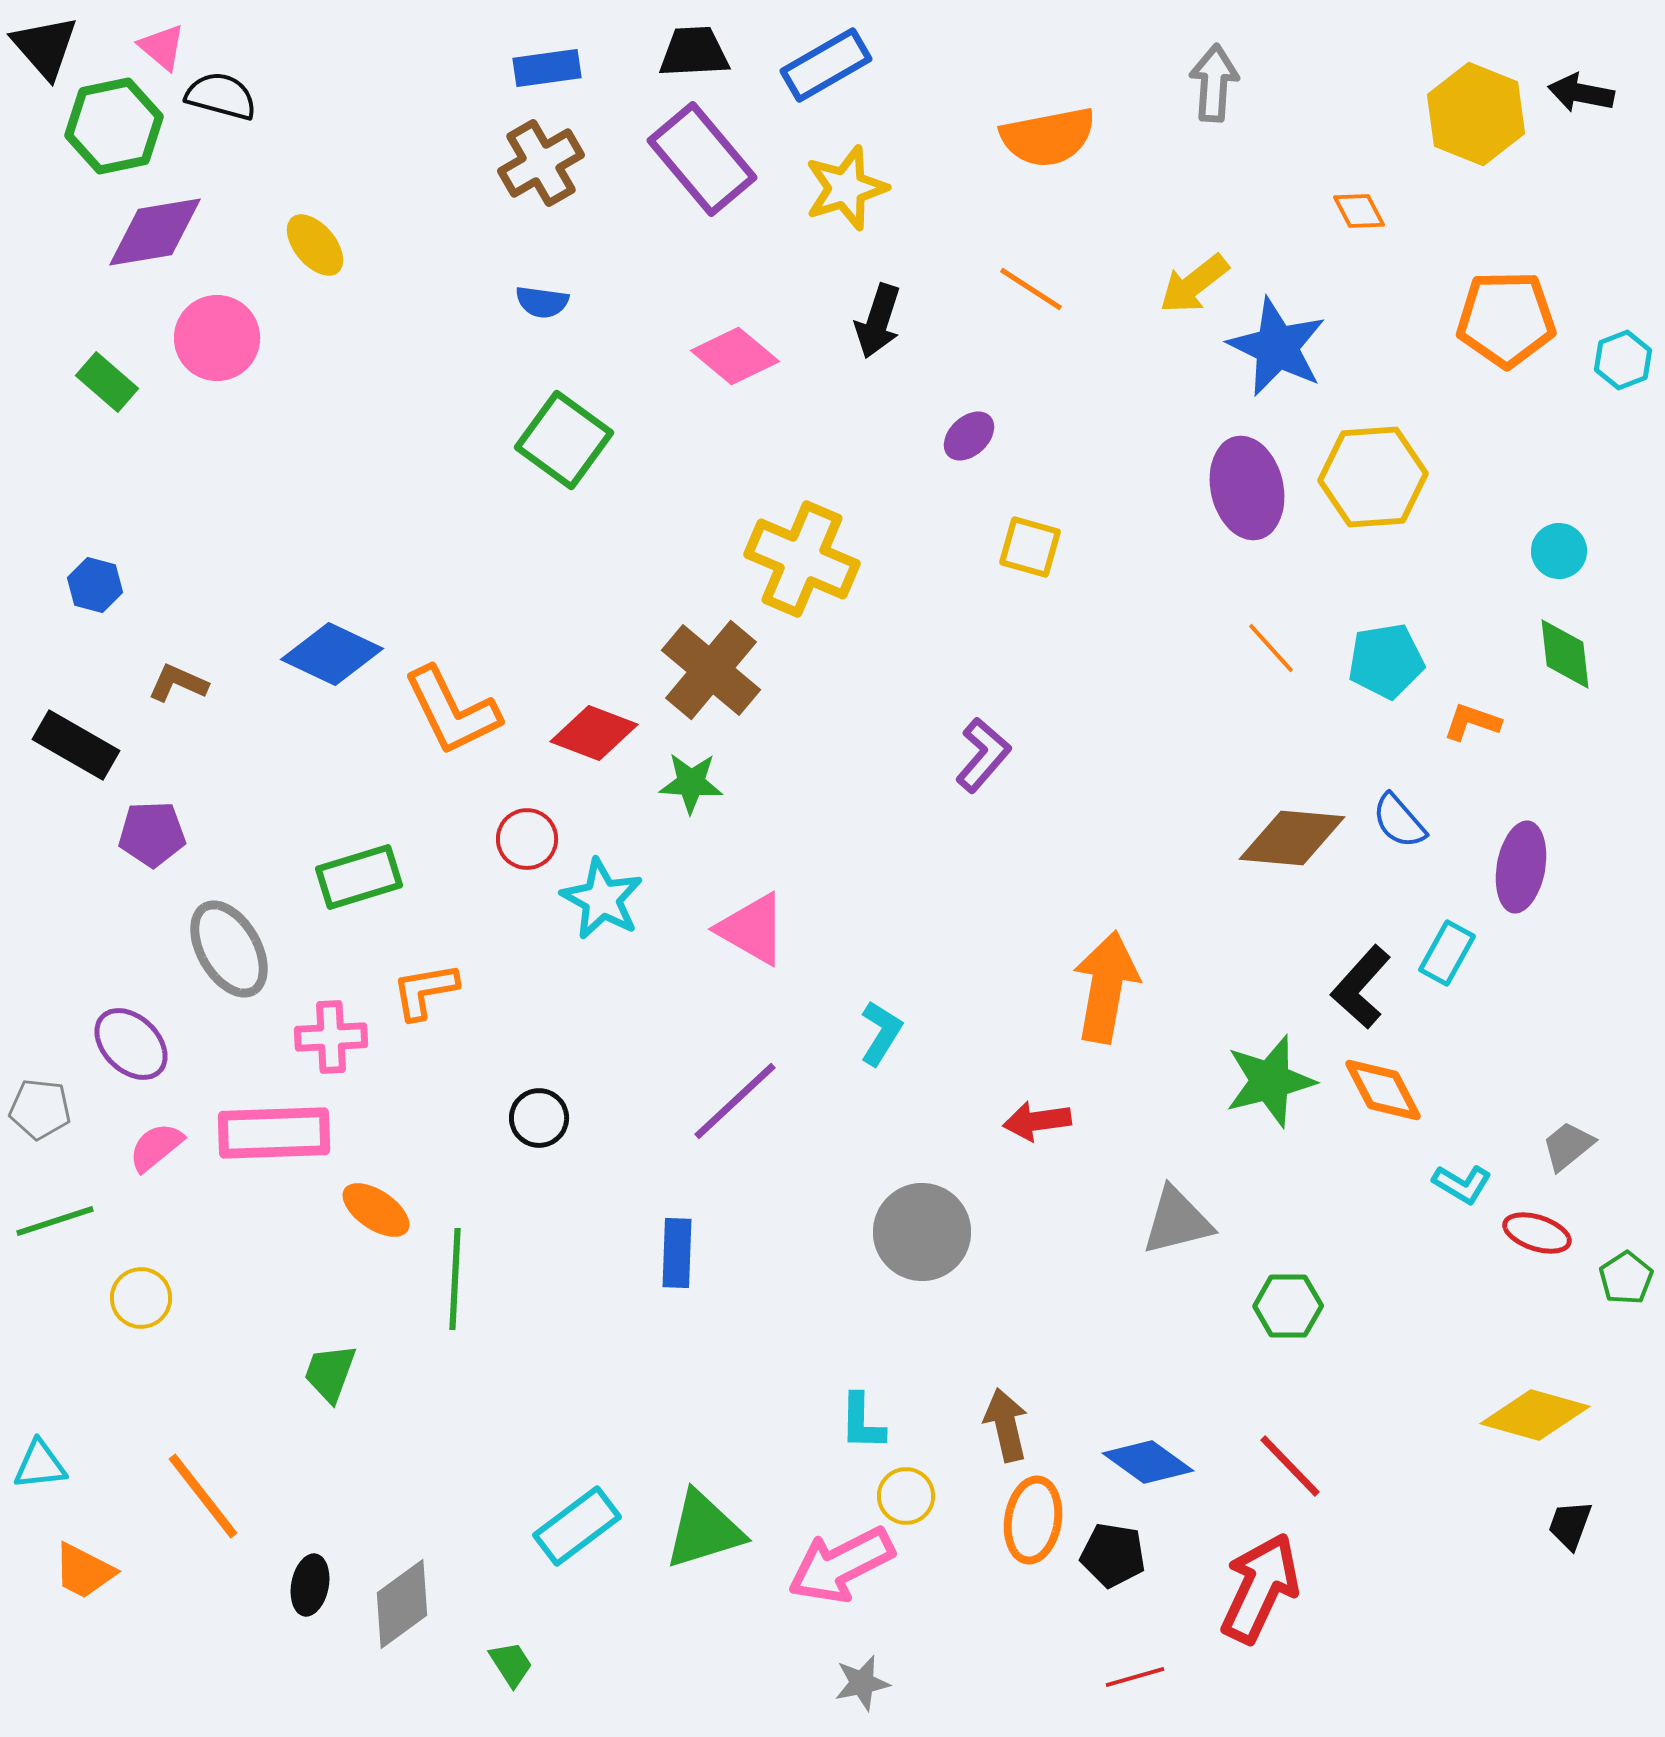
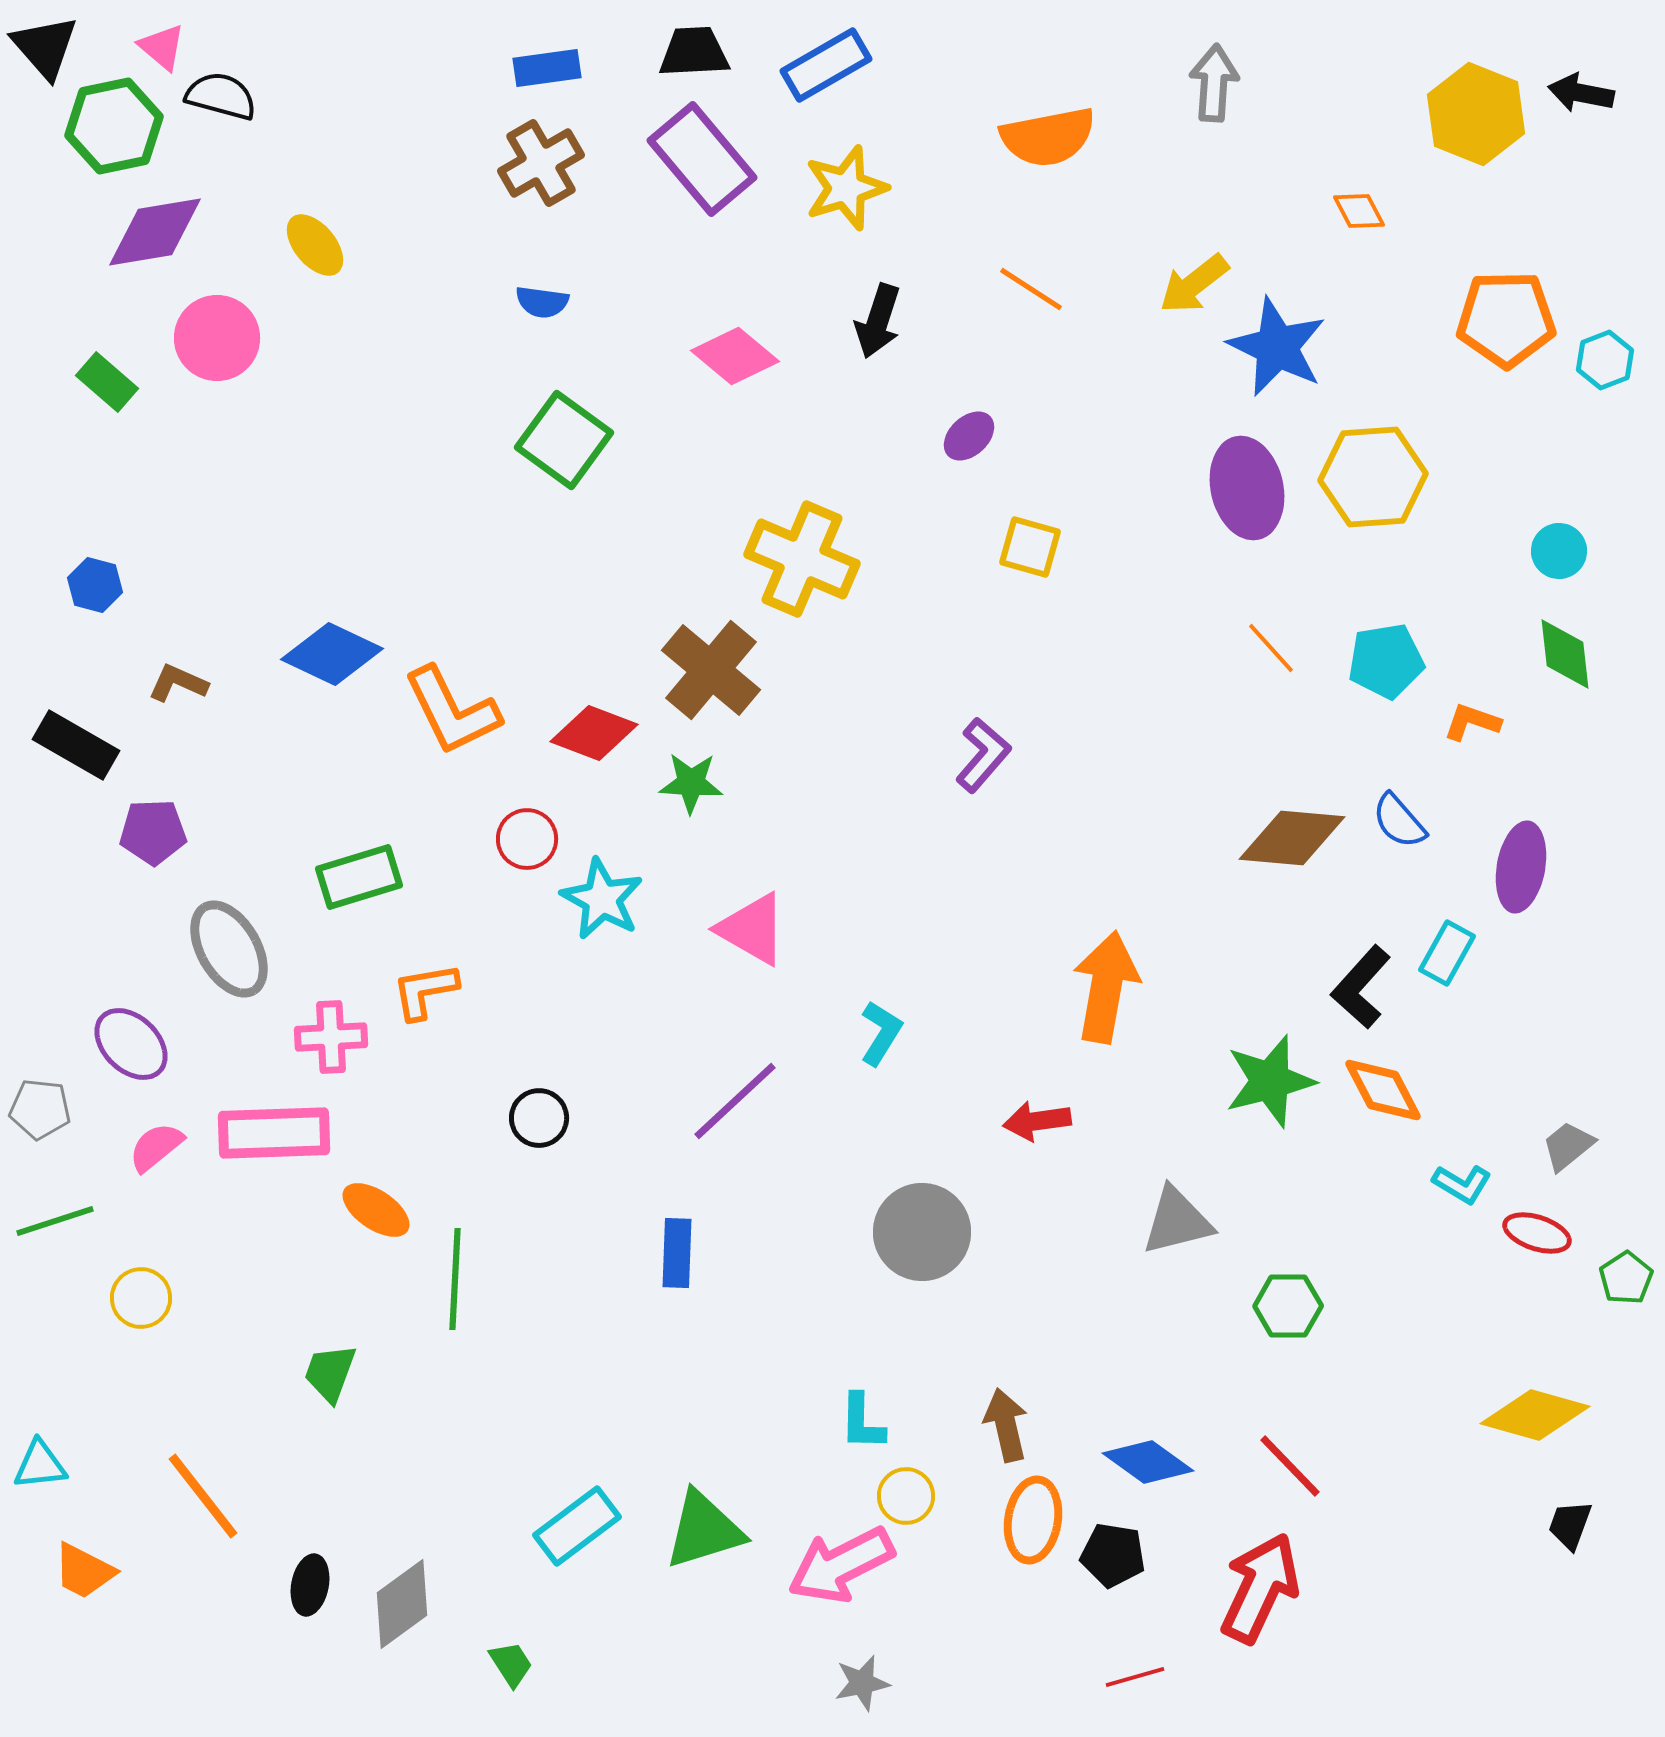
cyan hexagon at (1623, 360): moved 18 px left
purple pentagon at (152, 834): moved 1 px right, 2 px up
